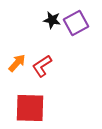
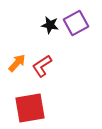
black star: moved 2 px left, 5 px down
red square: rotated 12 degrees counterclockwise
